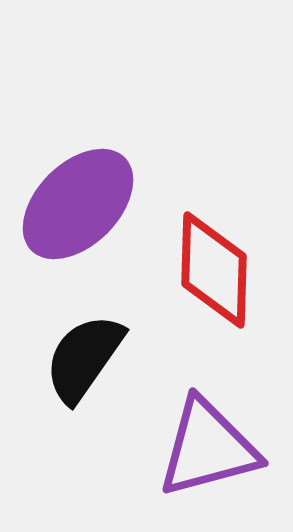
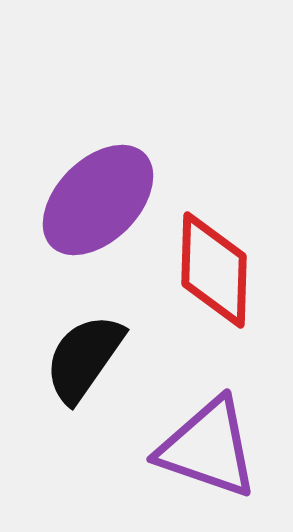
purple ellipse: moved 20 px right, 4 px up
purple triangle: rotated 34 degrees clockwise
